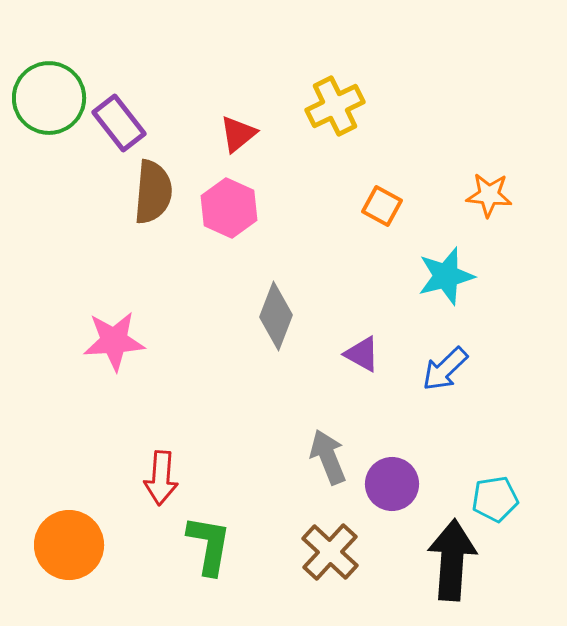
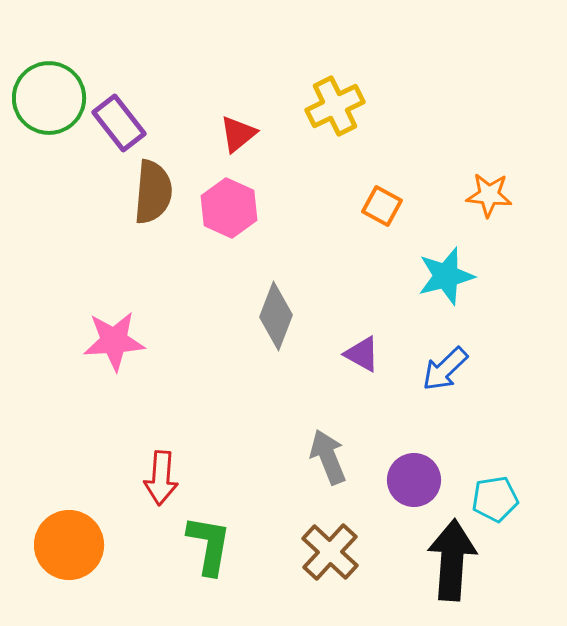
purple circle: moved 22 px right, 4 px up
